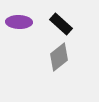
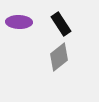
black rectangle: rotated 15 degrees clockwise
